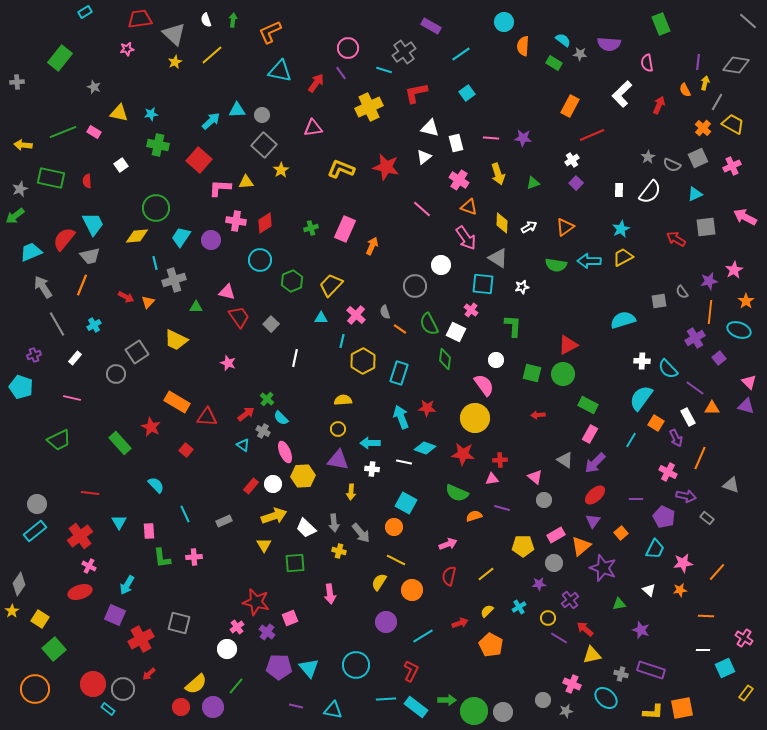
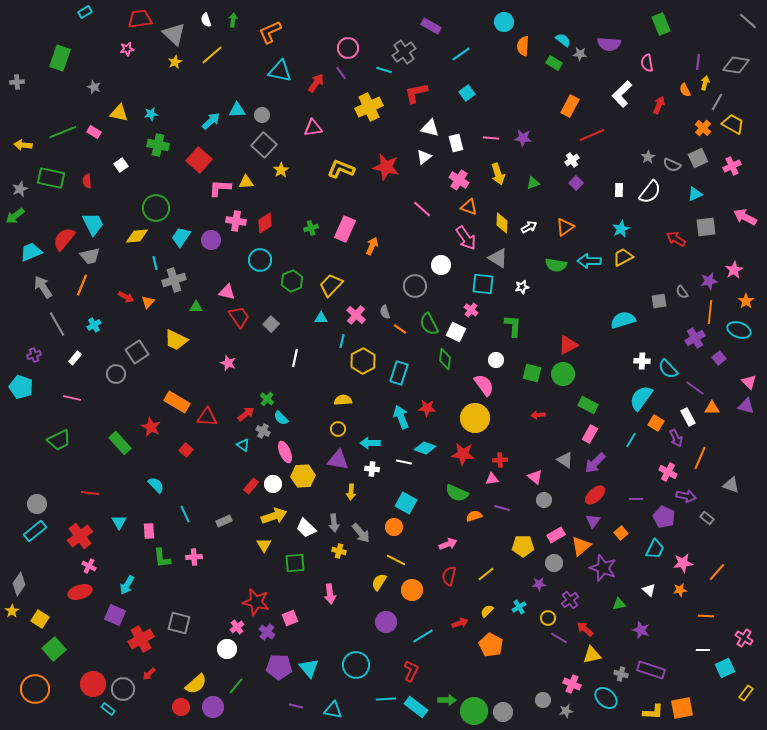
green rectangle at (60, 58): rotated 20 degrees counterclockwise
